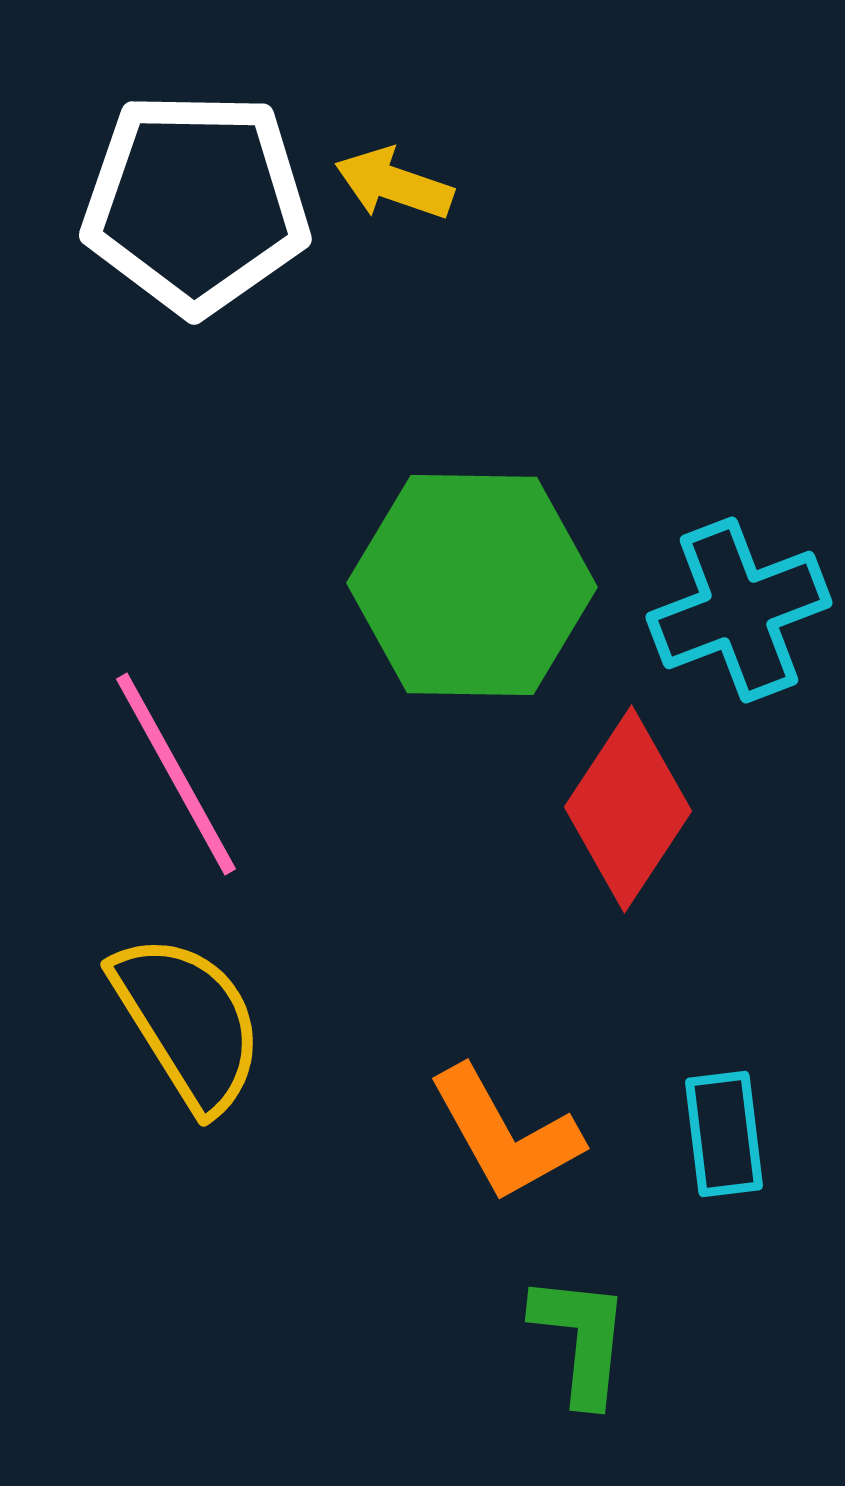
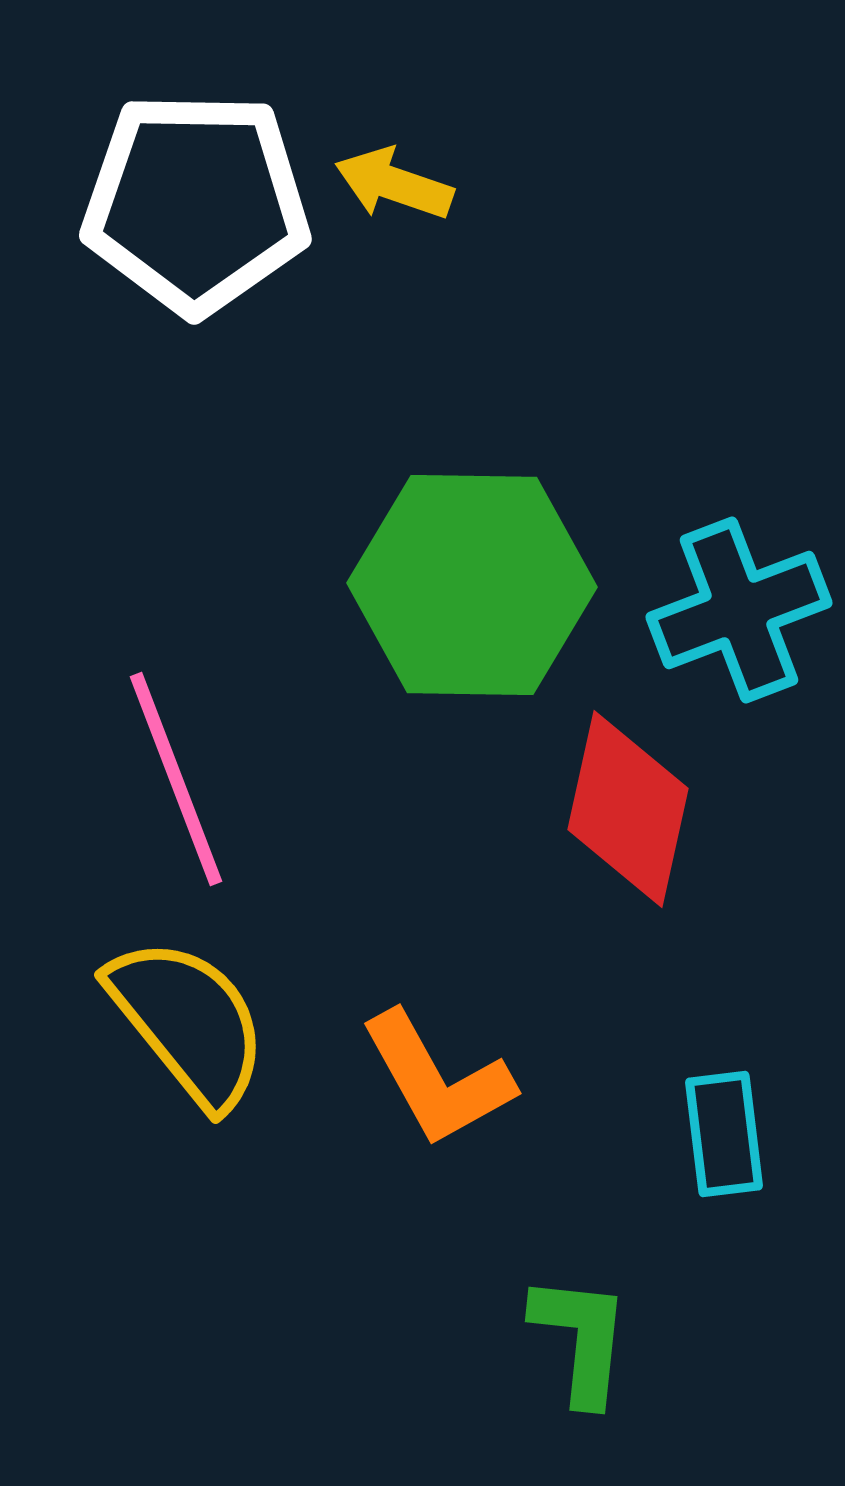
pink line: moved 5 px down; rotated 8 degrees clockwise
red diamond: rotated 21 degrees counterclockwise
yellow semicircle: rotated 7 degrees counterclockwise
orange L-shape: moved 68 px left, 55 px up
